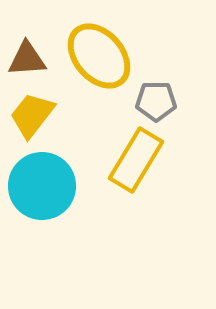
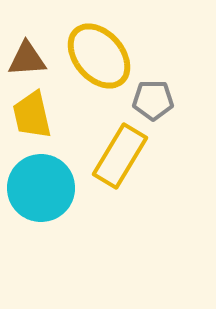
gray pentagon: moved 3 px left, 1 px up
yellow trapezoid: rotated 51 degrees counterclockwise
yellow rectangle: moved 16 px left, 4 px up
cyan circle: moved 1 px left, 2 px down
